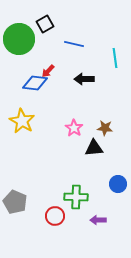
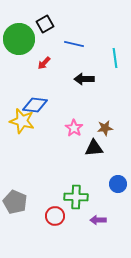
red arrow: moved 4 px left, 8 px up
blue diamond: moved 22 px down
yellow star: rotated 15 degrees counterclockwise
brown star: rotated 14 degrees counterclockwise
